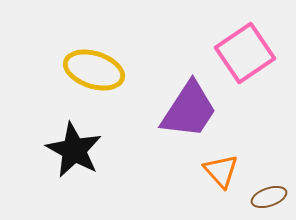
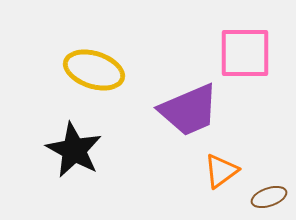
pink square: rotated 34 degrees clockwise
purple trapezoid: rotated 34 degrees clockwise
orange triangle: rotated 36 degrees clockwise
